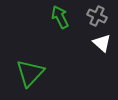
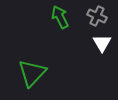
white triangle: rotated 18 degrees clockwise
green triangle: moved 2 px right
